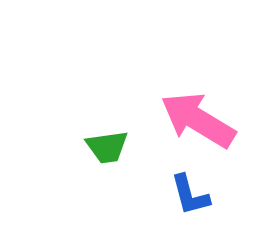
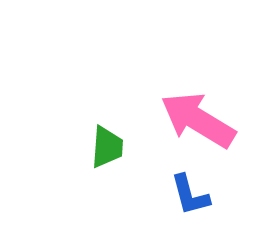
green trapezoid: rotated 78 degrees counterclockwise
